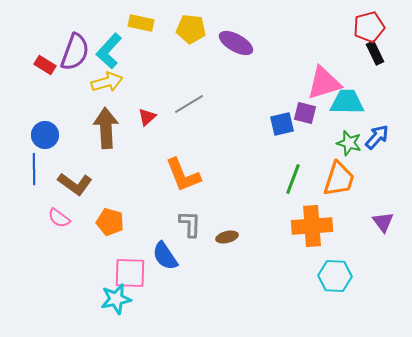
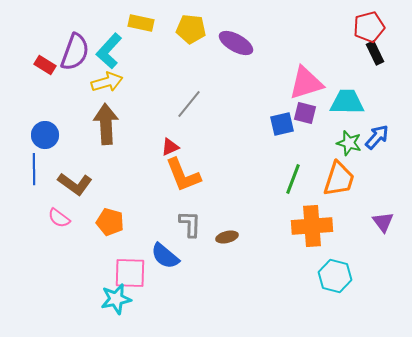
pink triangle: moved 18 px left
gray line: rotated 20 degrees counterclockwise
red triangle: moved 23 px right, 30 px down; rotated 18 degrees clockwise
brown arrow: moved 4 px up
blue semicircle: rotated 16 degrees counterclockwise
cyan hexagon: rotated 12 degrees clockwise
